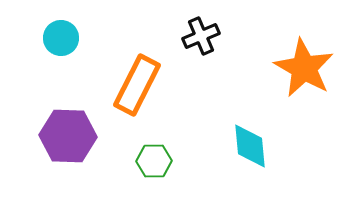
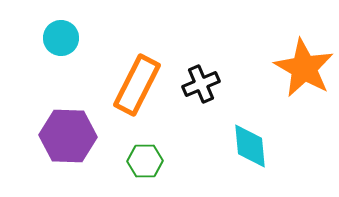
black cross: moved 48 px down
green hexagon: moved 9 px left
